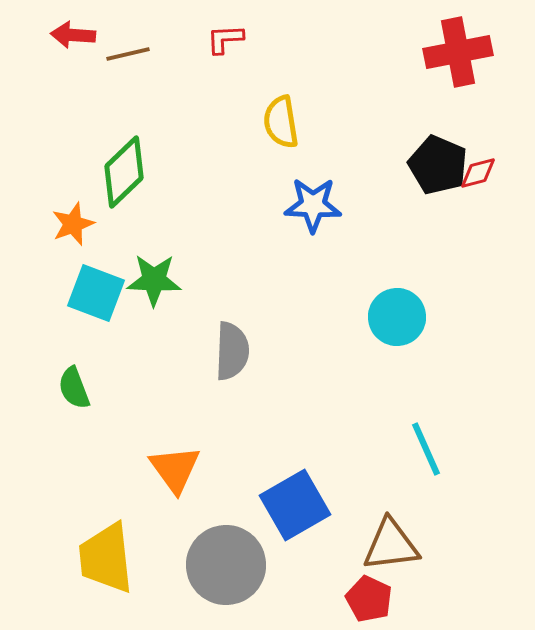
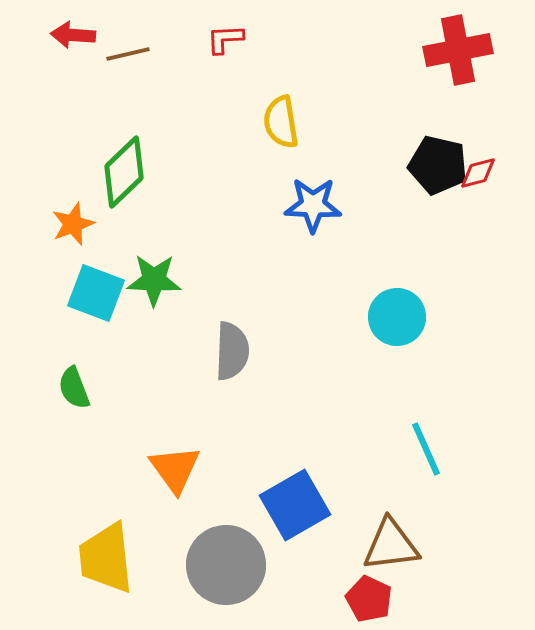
red cross: moved 2 px up
black pentagon: rotated 10 degrees counterclockwise
